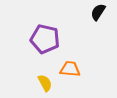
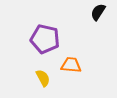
orange trapezoid: moved 1 px right, 4 px up
yellow semicircle: moved 2 px left, 5 px up
